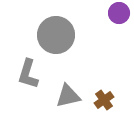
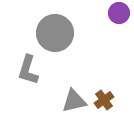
gray circle: moved 1 px left, 2 px up
gray L-shape: moved 4 px up
gray triangle: moved 6 px right, 5 px down
